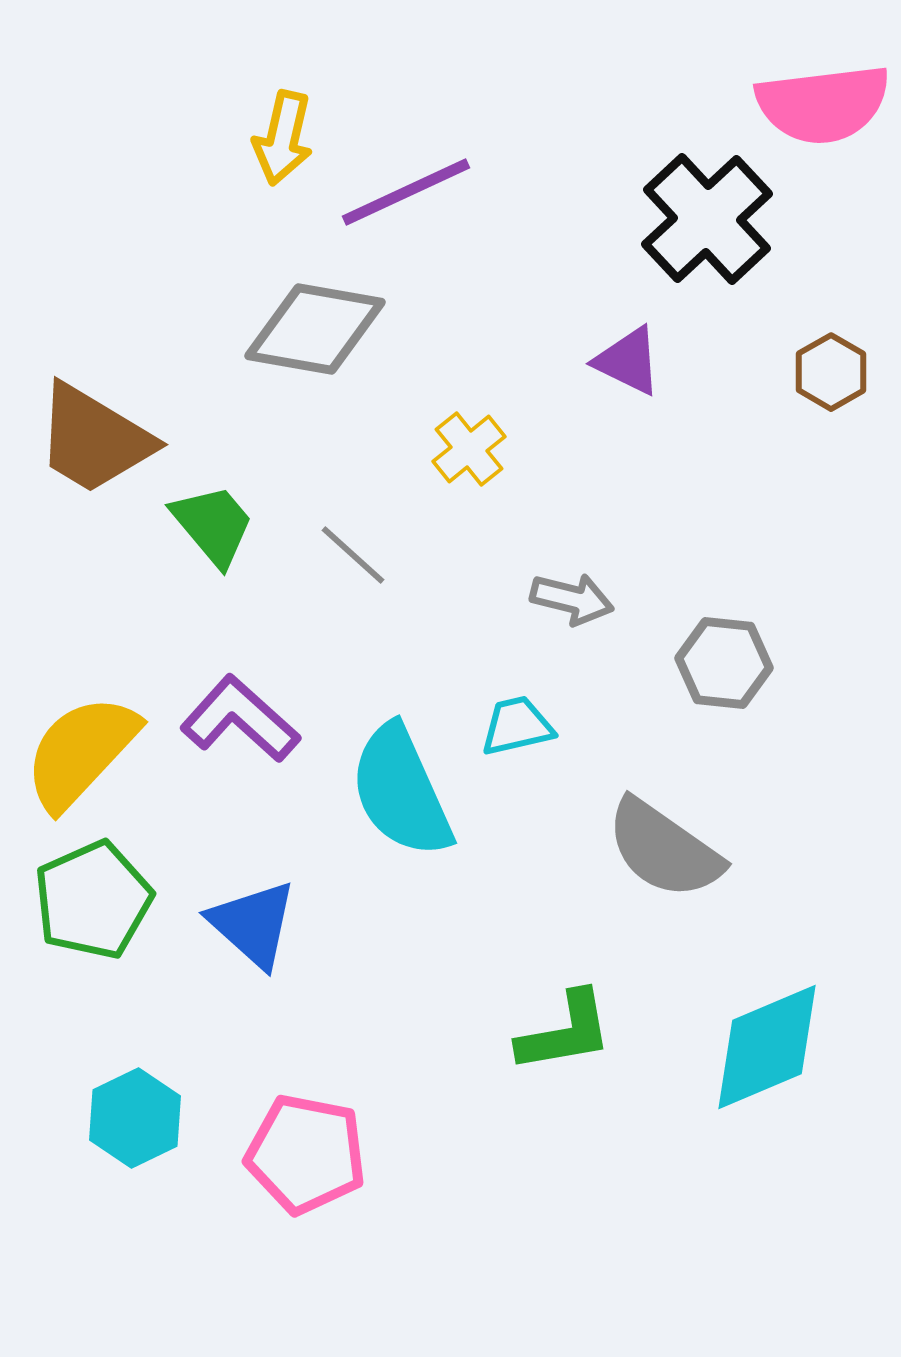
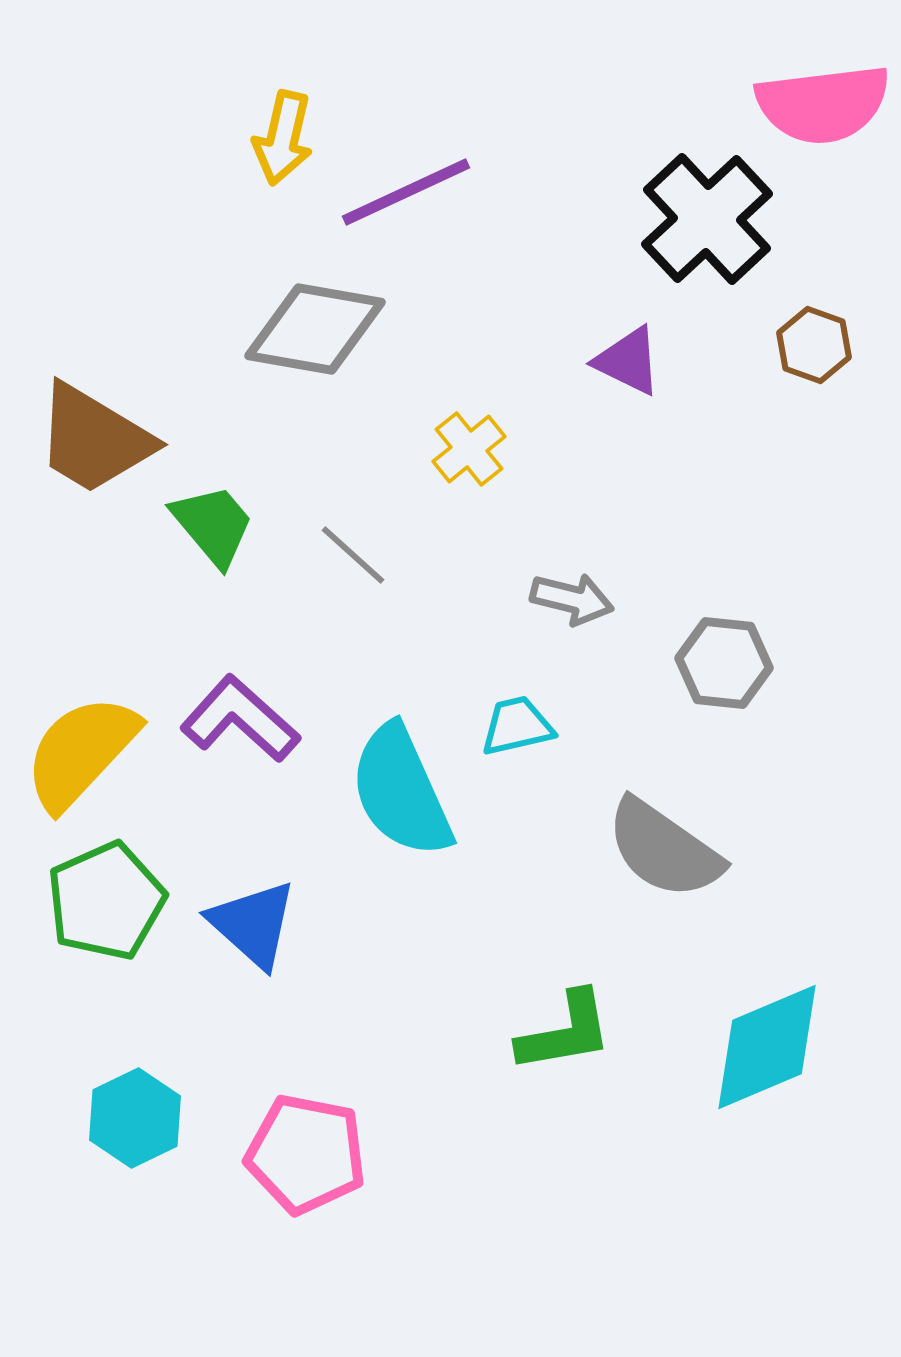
brown hexagon: moved 17 px left, 27 px up; rotated 10 degrees counterclockwise
green pentagon: moved 13 px right, 1 px down
